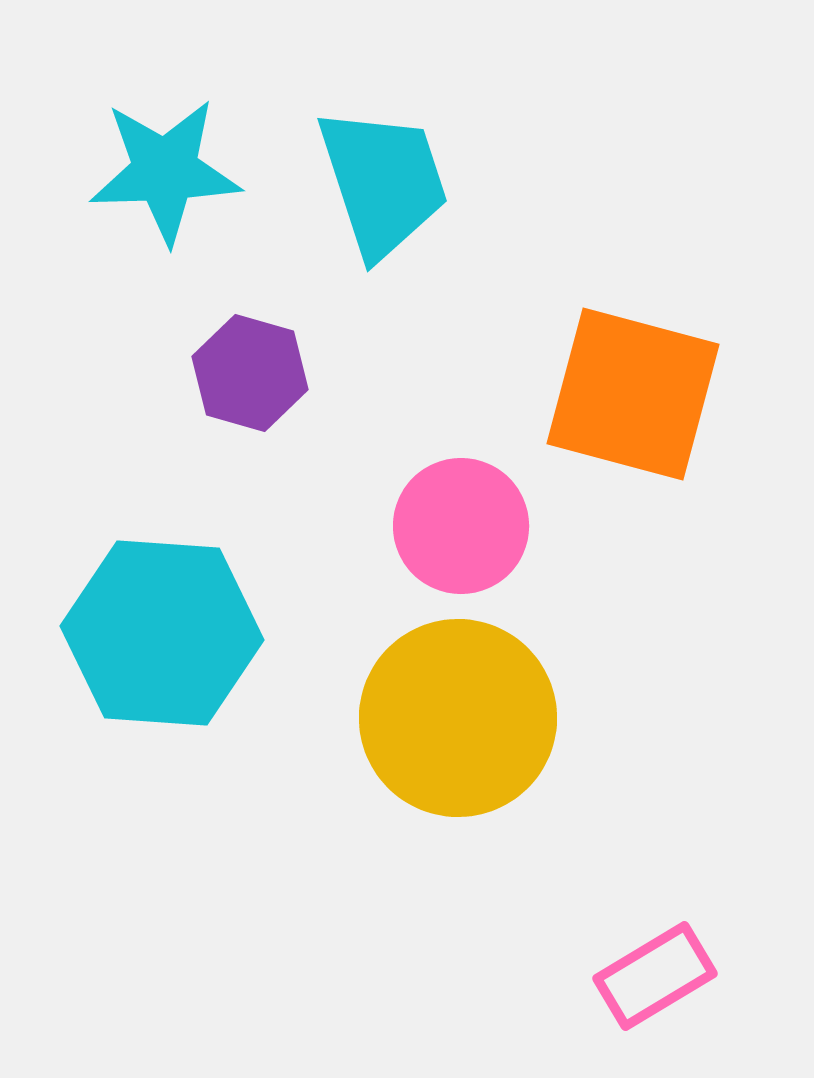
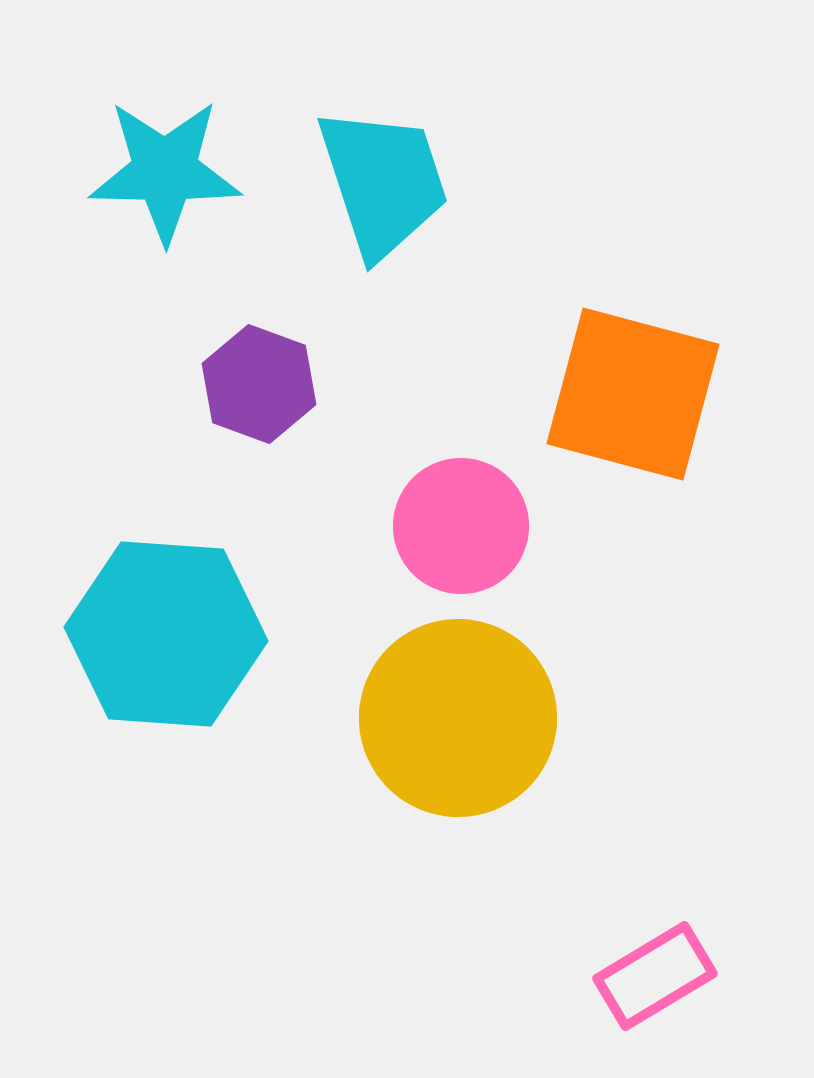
cyan star: rotated 3 degrees clockwise
purple hexagon: moved 9 px right, 11 px down; rotated 4 degrees clockwise
cyan hexagon: moved 4 px right, 1 px down
